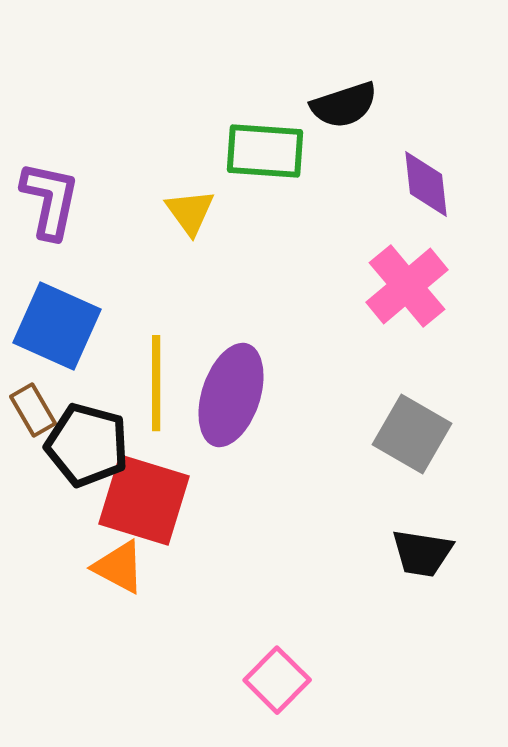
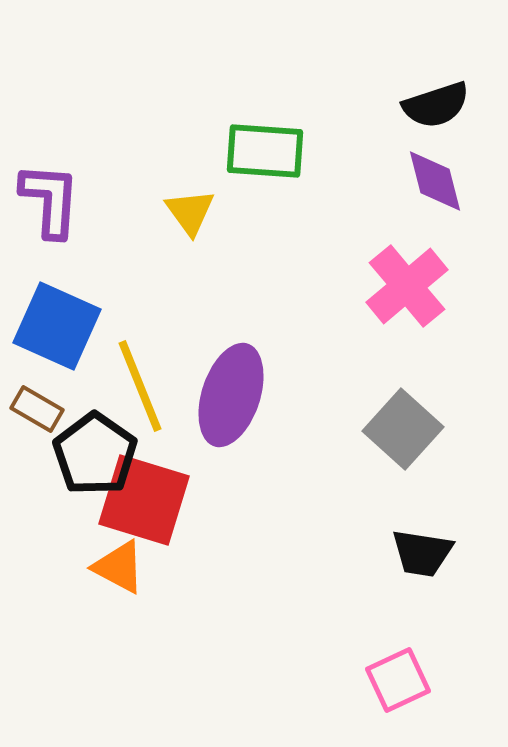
black semicircle: moved 92 px right
purple diamond: moved 9 px right, 3 px up; rotated 8 degrees counterclockwise
purple L-shape: rotated 8 degrees counterclockwise
yellow line: moved 16 px left, 3 px down; rotated 22 degrees counterclockwise
brown rectangle: moved 4 px right, 1 px up; rotated 30 degrees counterclockwise
gray square: moved 9 px left, 5 px up; rotated 12 degrees clockwise
black pentagon: moved 8 px right, 9 px down; rotated 20 degrees clockwise
pink square: moved 121 px right; rotated 20 degrees clockwise
